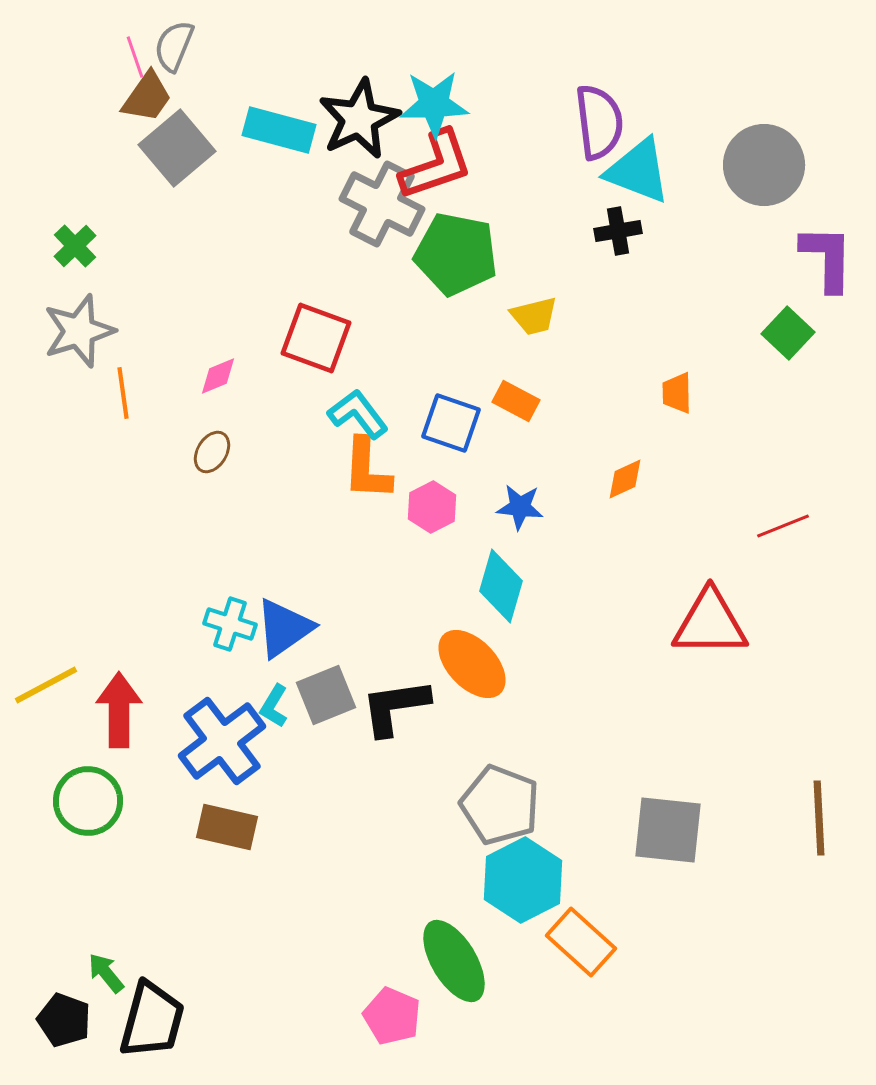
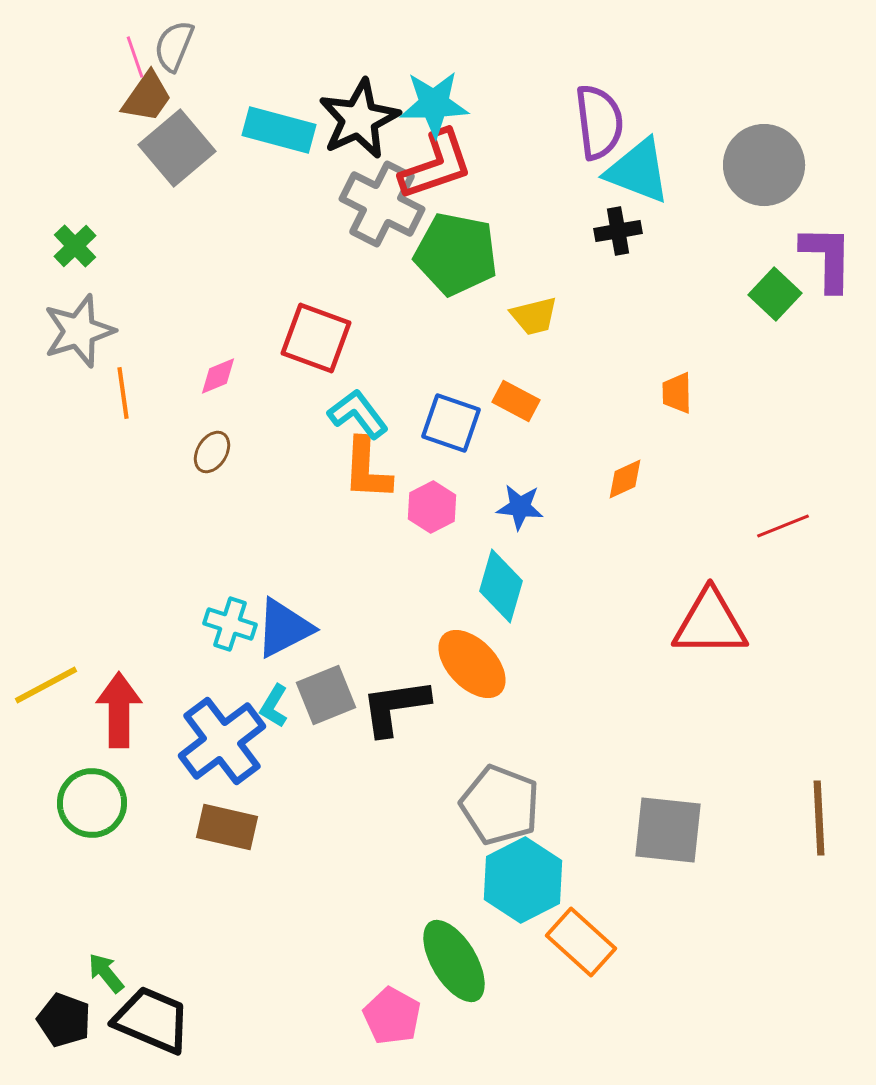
green square at (788, 333): moved 13 px left, 39 px up
blue triangle at (284, 628): rotated 8 degrees clockwise
green circle at (88, 801): moved 4 px right, 2 px down
pink pentagon at (392, 1016): rotated 6 degrees clockwise
black trapezoid at (152, 1020): rotated 82 degrees counterclockwise
